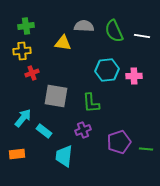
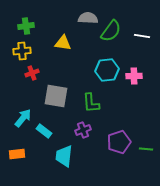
gray semicircle: moved 4 px right, 8 px up
green semicircle: moved 3 px left; rotated 120 degrees counterclockwise
